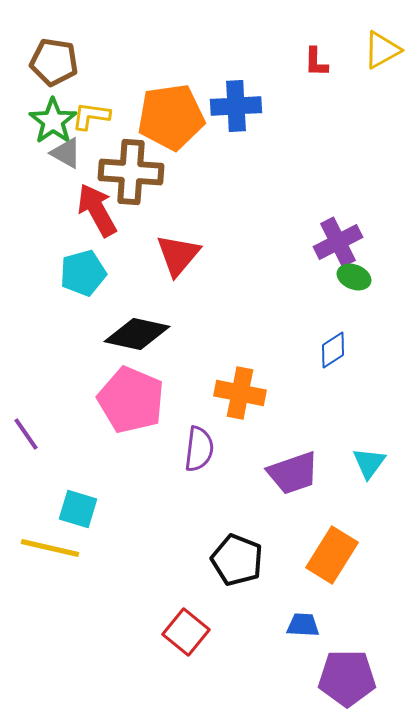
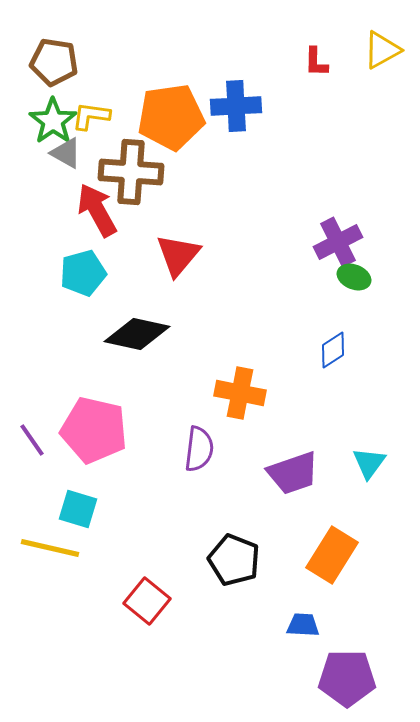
pink pentagon: moved 37 px left, 30 px down; rotated 10 degrees counterclockwise
purple line: moved 6 px right, 6 px down
black pentagon: moved 3 px left
red square: moved 39 px left, 31 px up
